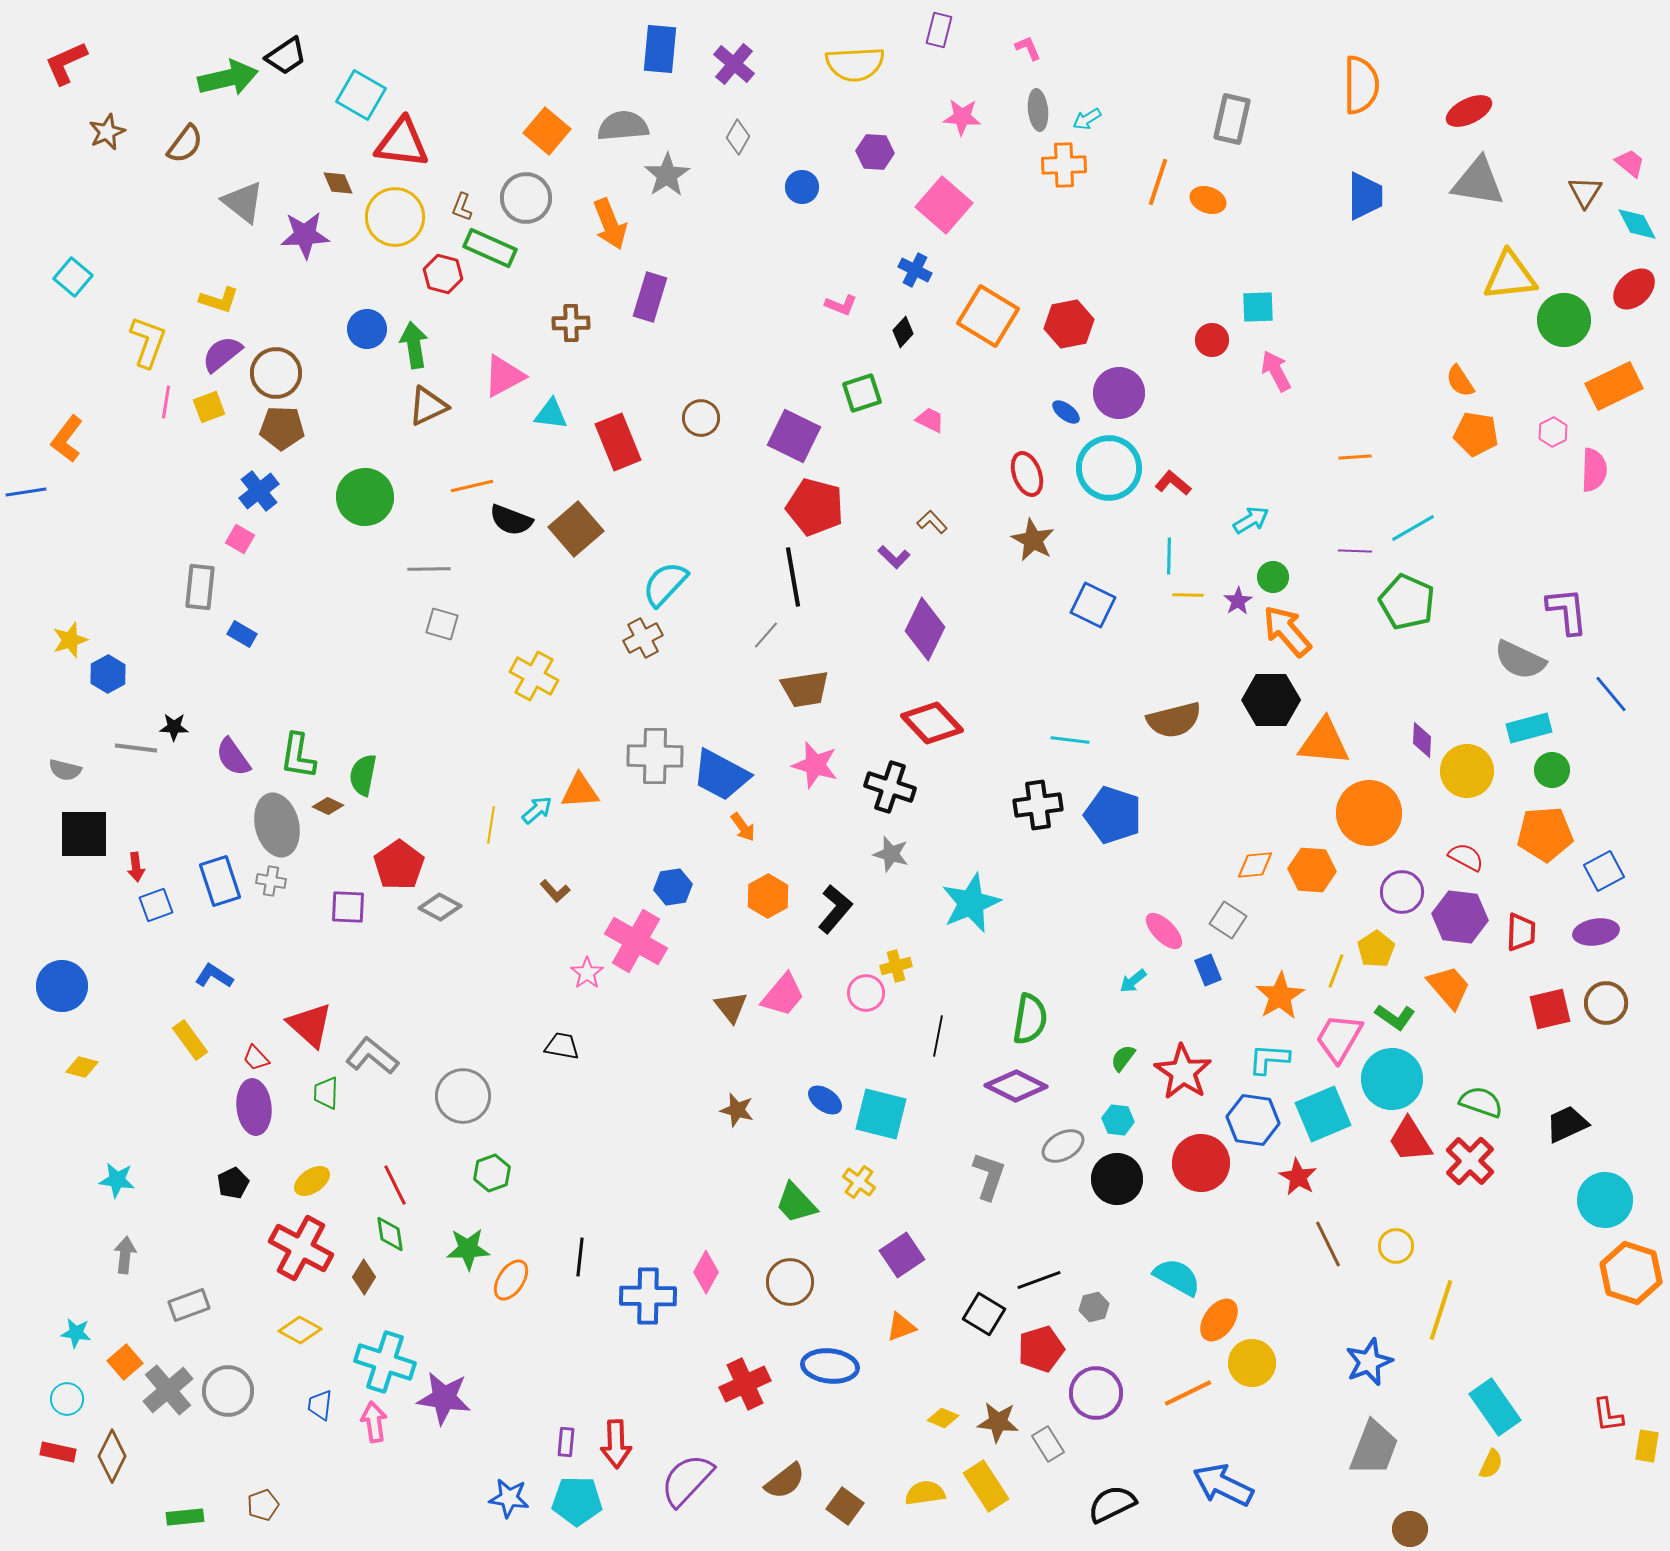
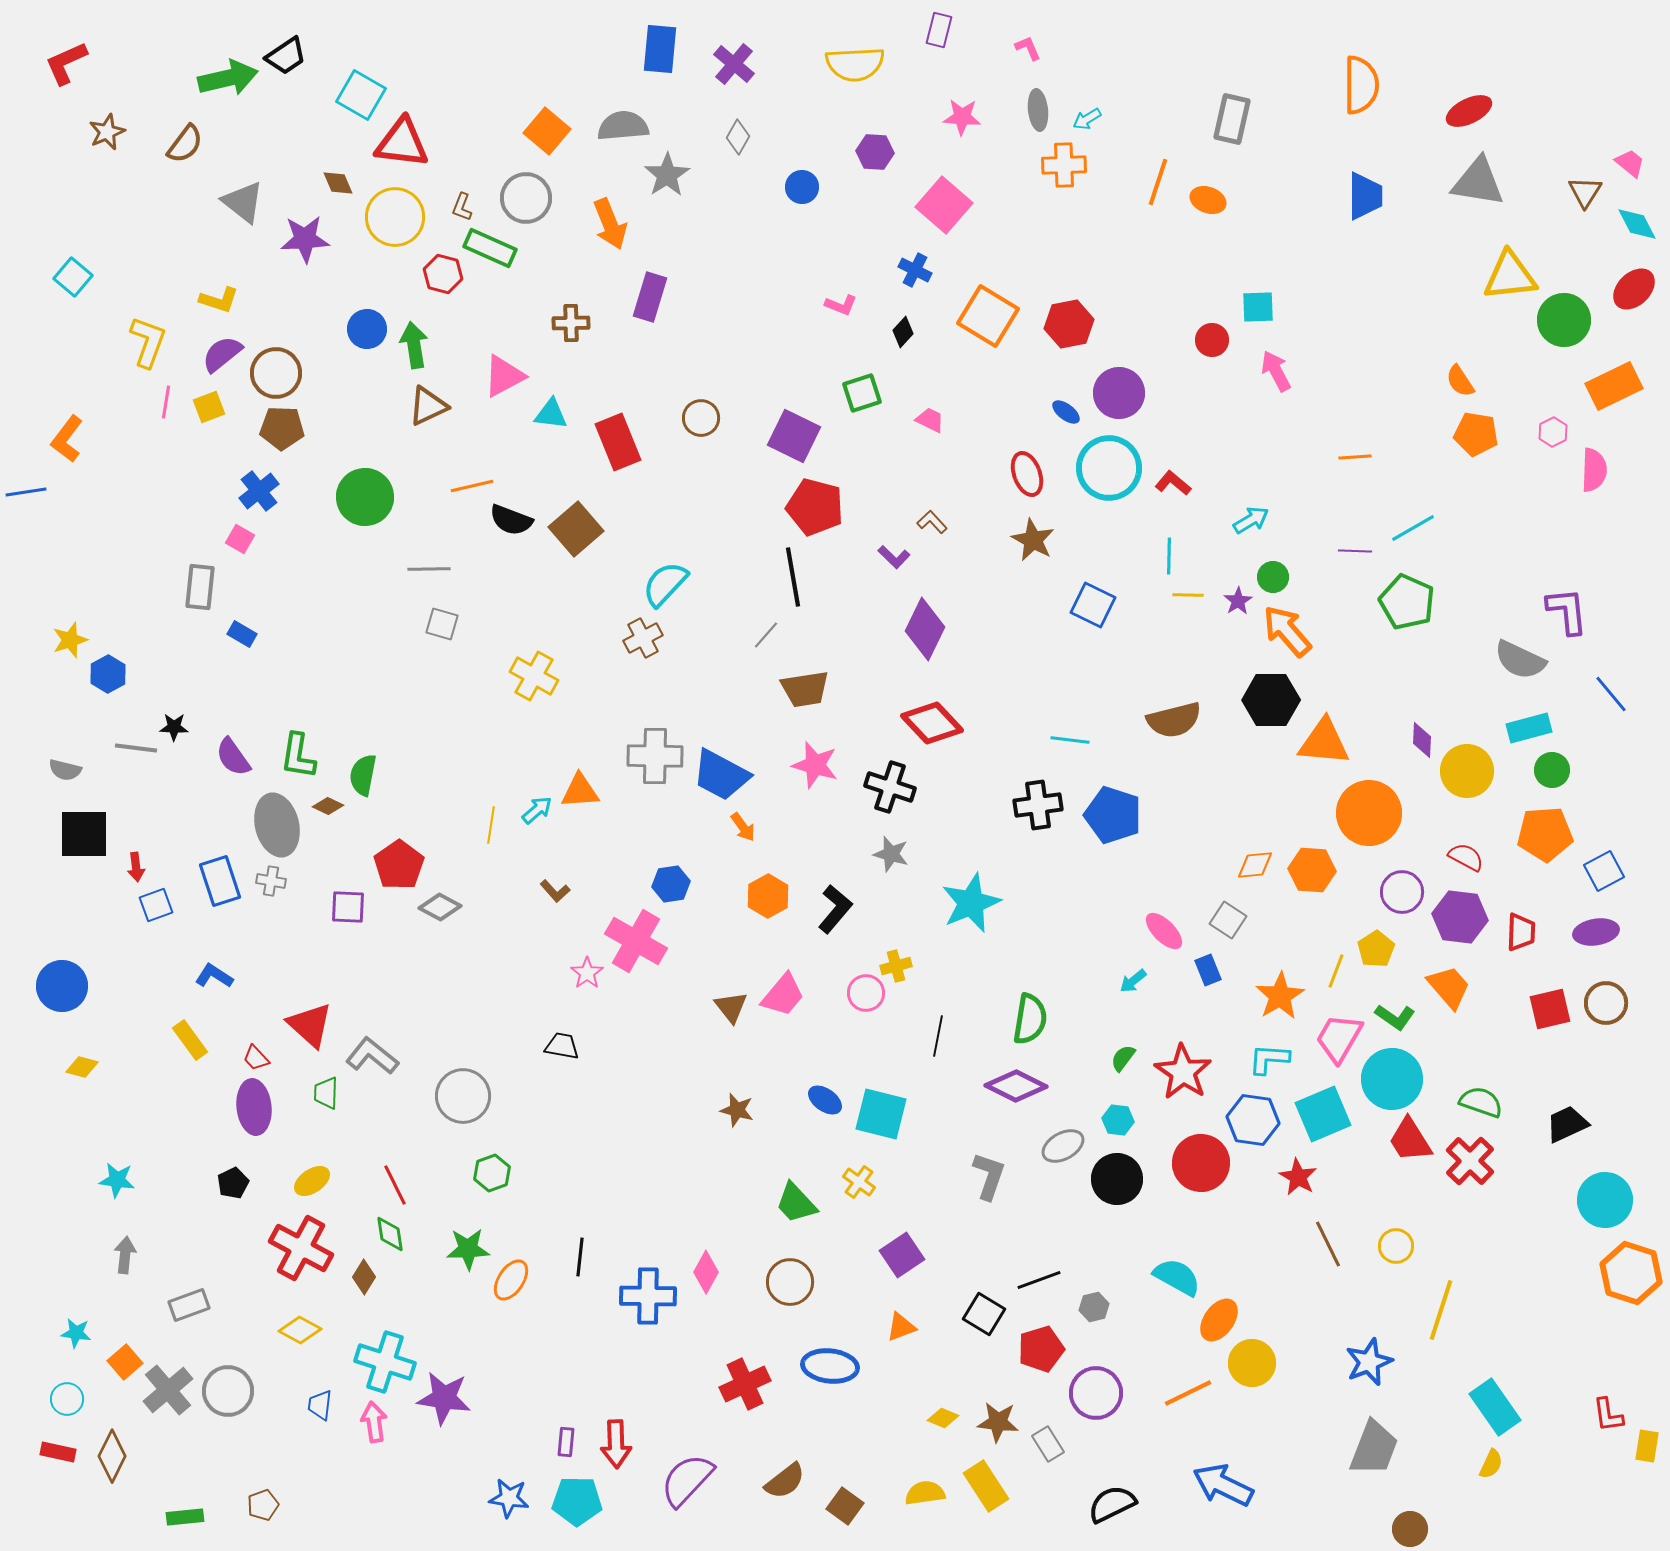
purple star at (305, 235): moved 4 px down
blue hexagon at (673, 887): moved 2 px left, 3 px up
